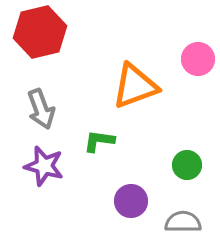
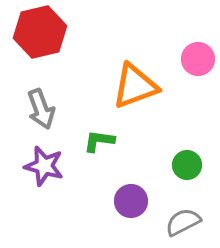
gray semicircle: rotated 27 degrees counterclockwise
